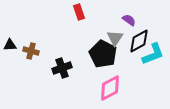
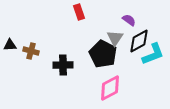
black cross: moved 1 px right, 3 px up; rotated 18 degrees clockwise
